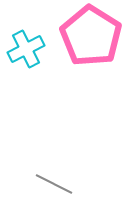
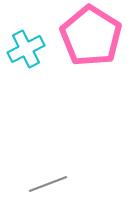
gray line: moved 6 px left; rotated 48 degrees counterclockwise
